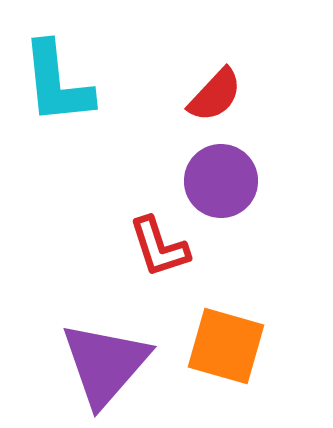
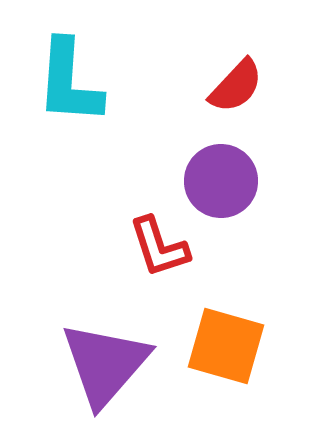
cyan L-shape: moved 12 px right, 1 px up; rotated 10 degrees clockwise
red semicircle: moved 21 px right, 9 px up
